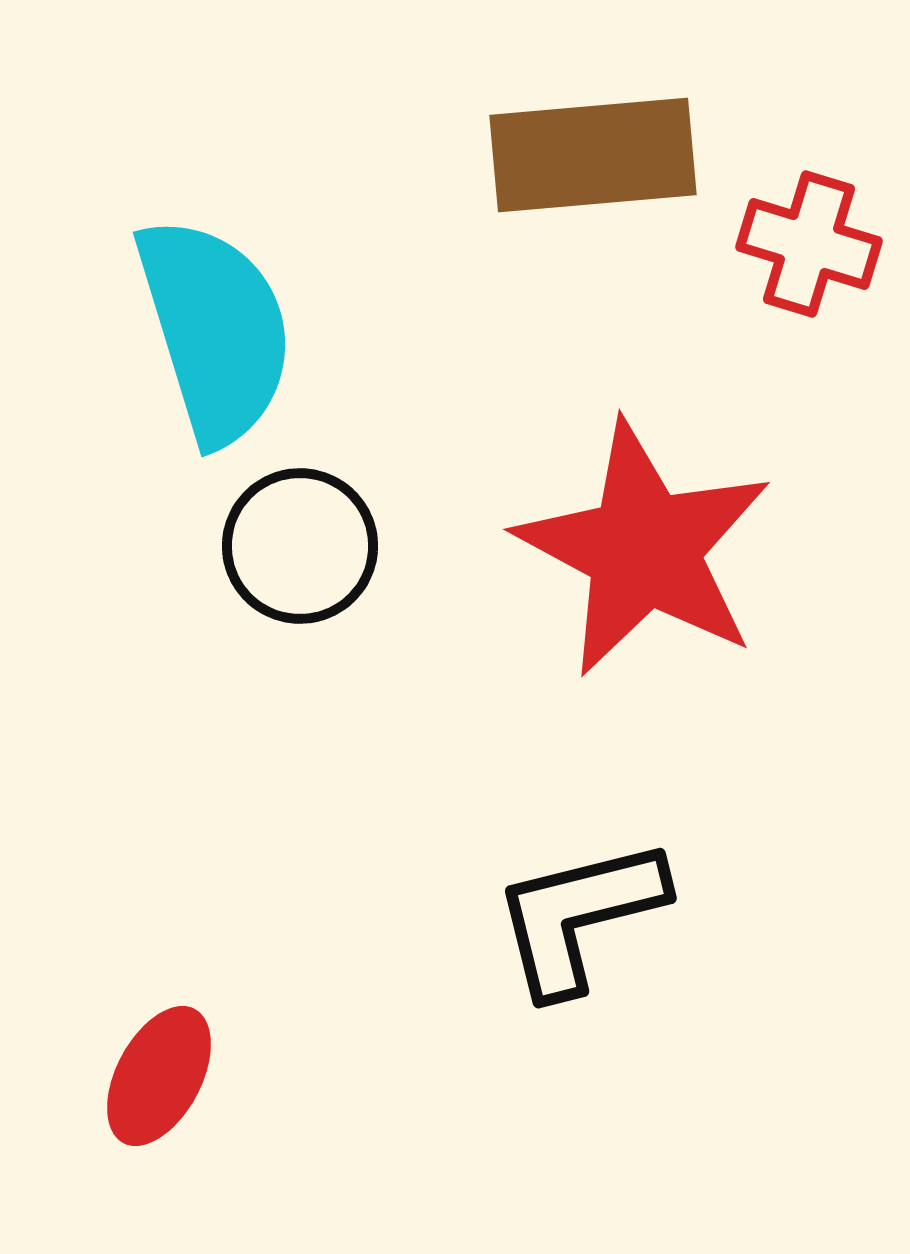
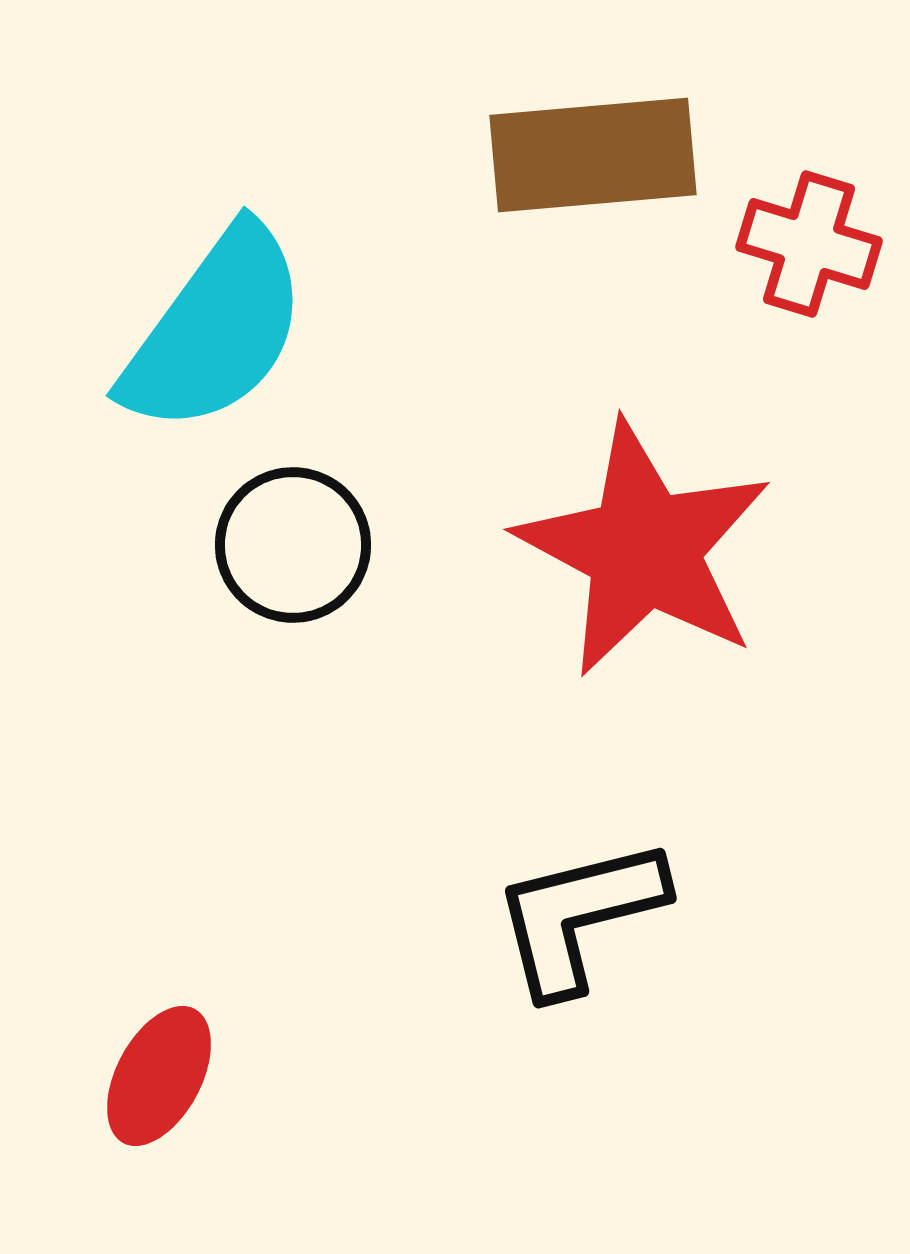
cyan semicircle: rotated 53 degrees clockwise
black circle: moved 7 px left, 1 px up
